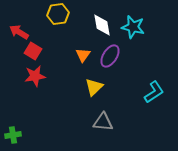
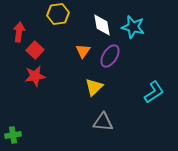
red arrow: rotated 66 degrees clockwise
red square: moved 2 px right, 1 px up; rotated 12 degrees clockwise
orange triangle: moved 4 px up
